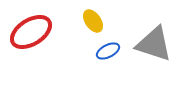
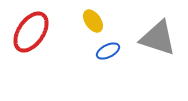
red ellipse: rotated 24 degrees counterclockwise
gray triangle: moved 4 px right, 6 px up
